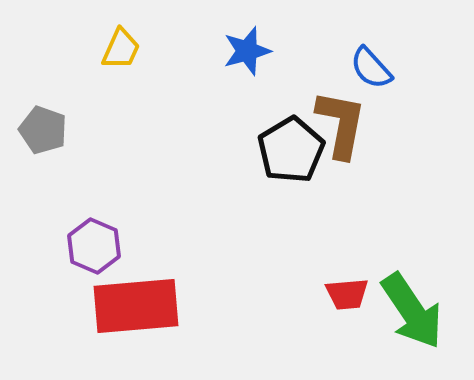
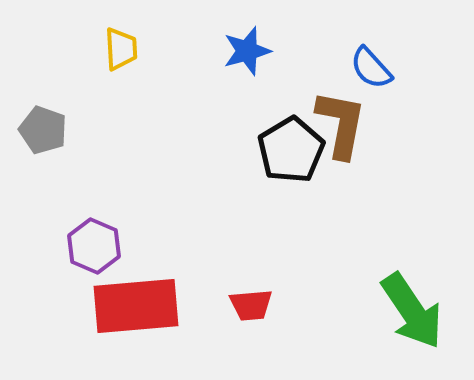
yellow trapezoid: rotated 27 degrees counterclockwise
red trapezoid: moved 96 px left, 11 px down
